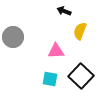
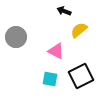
yellow semicircle: moved 1 px left, 1 px up; rotated 30 degrees clockwise
gray circle: moved 3 px right
pink triangle: rotated 30 degrees clockwise
black square: rotated 20 degrees clockwise
